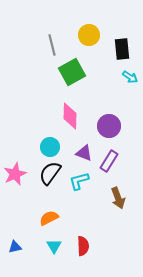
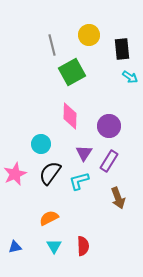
cyan circle: moved 9 px left, 3 px up
purple triangle: rotated 42 degrees clockwise
